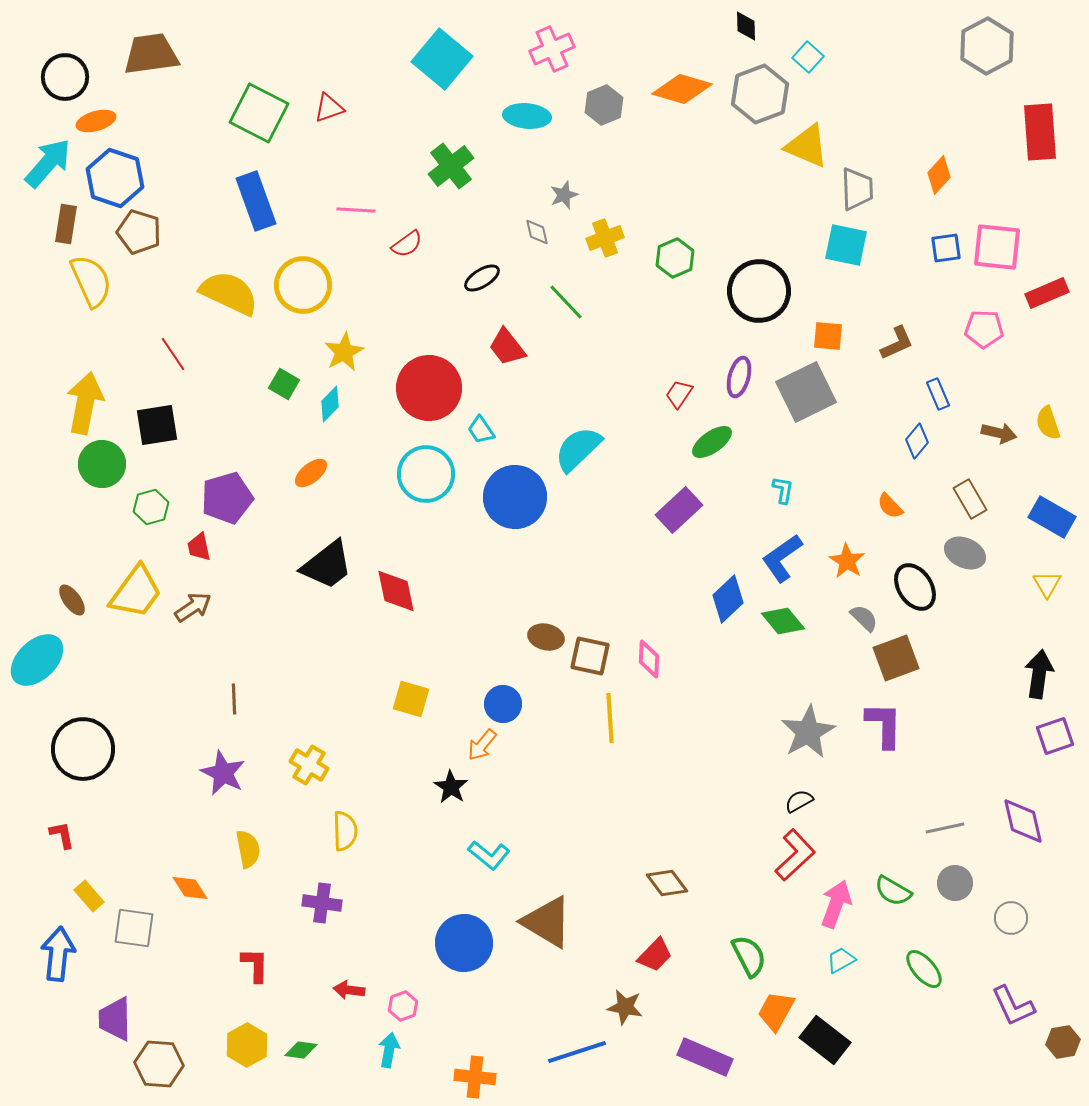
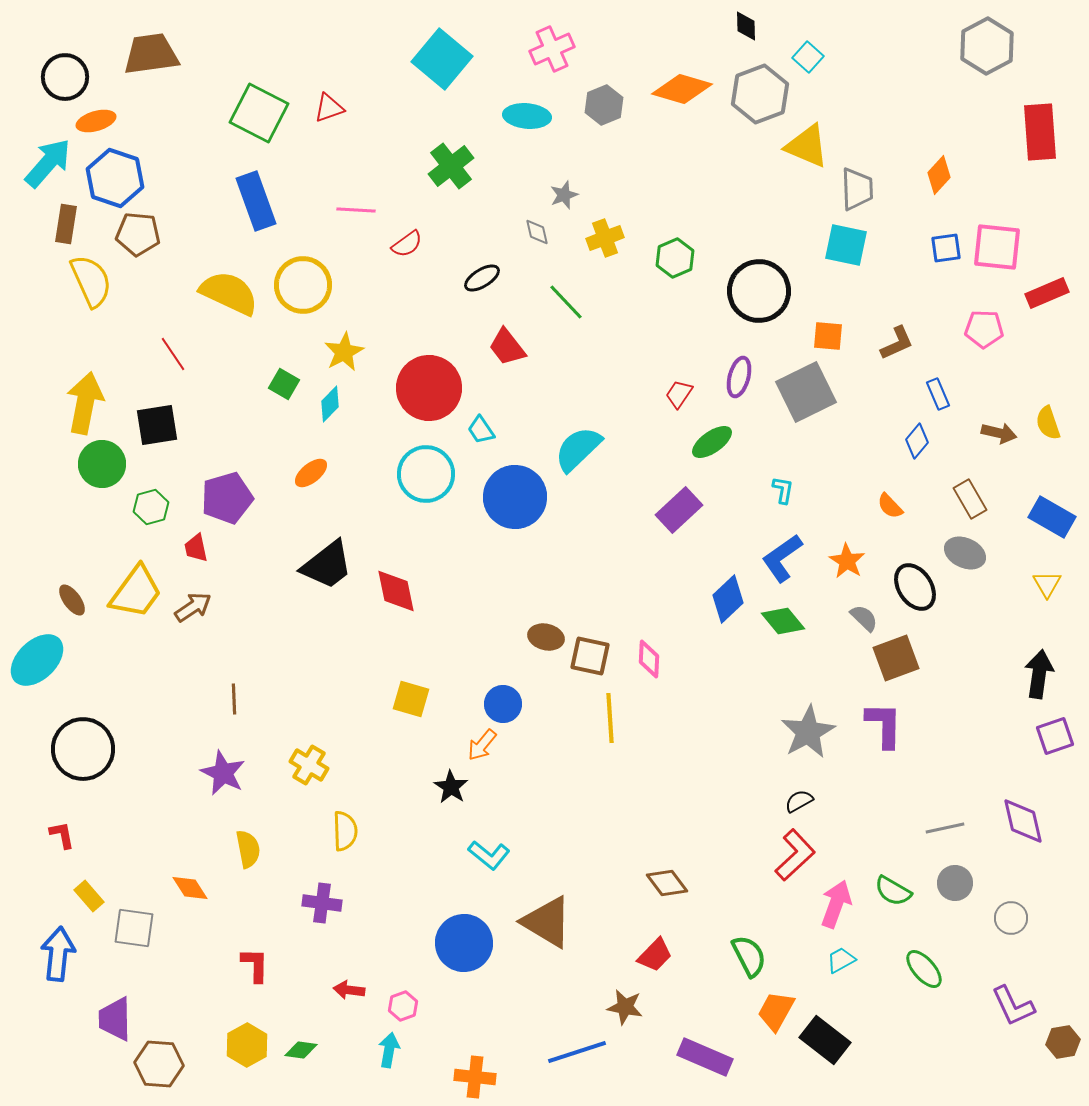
brown pentagon at (139, 232): moved 1 px left, 2 px down; rotated 12 degrees counterclockwise
red trapezoid at (199, 547): moved 3 px left, 1 px down
